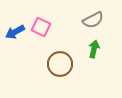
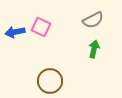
blue arrow: rotated 18 degrees clockwise
brown circle: moved 10 px left, 17 px down
